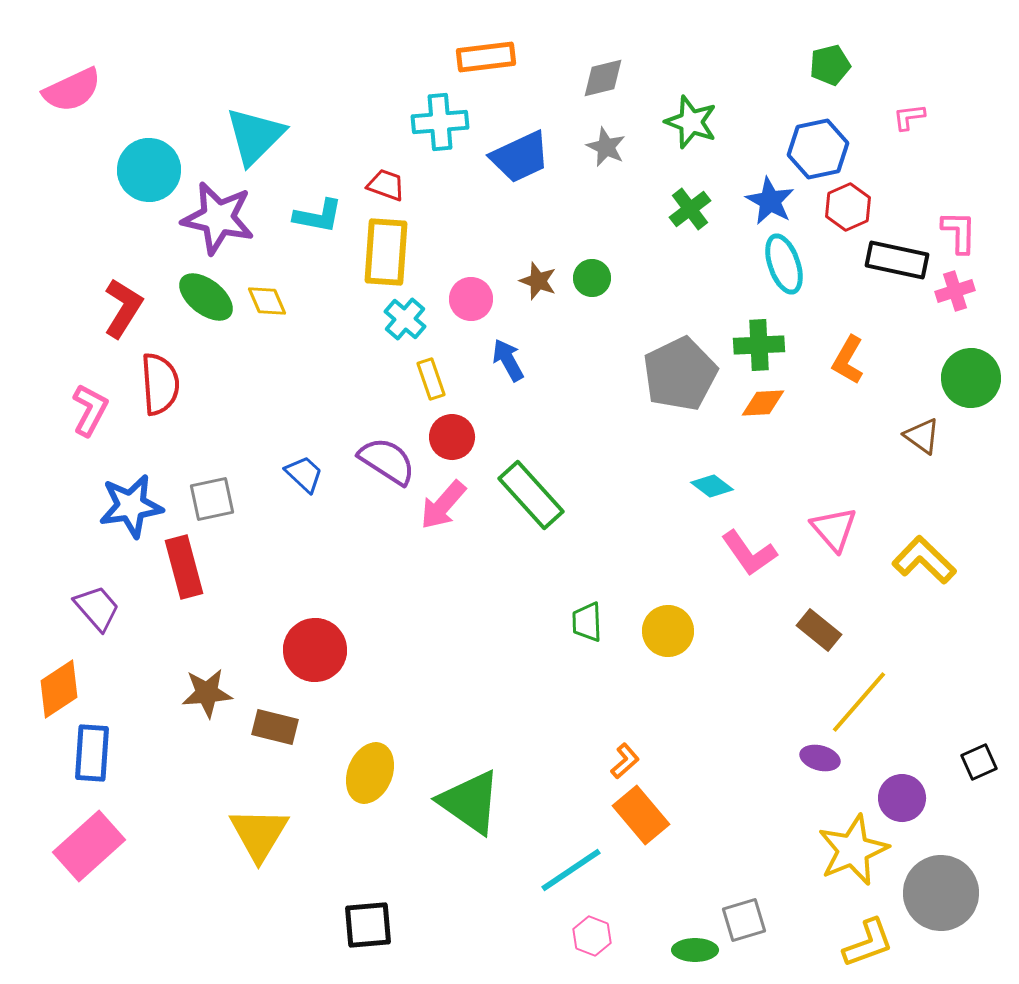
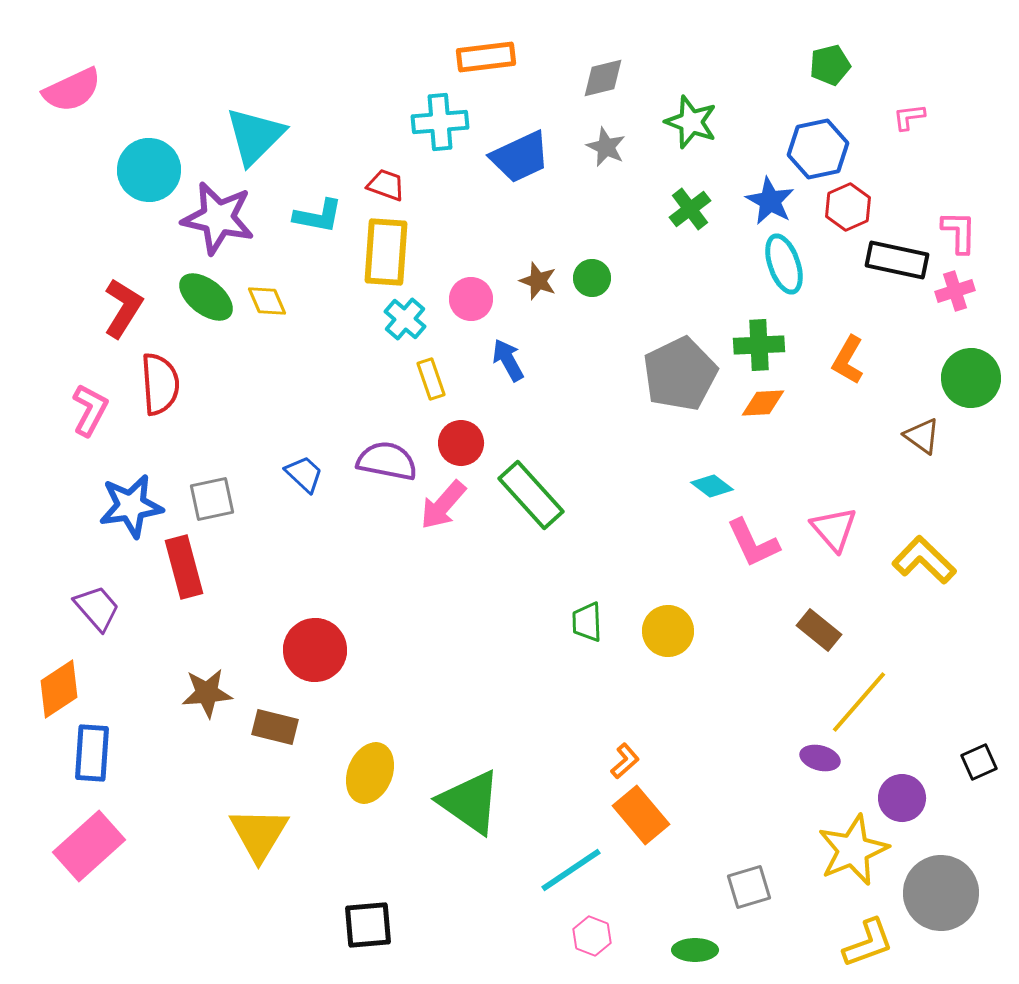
red circle at (452, 437): moved 9 px right, 6 px down
purple semicircle at (387, 461): rotated 22 degrees counterclockwise
pink L-shape at (749, 553): moved 4 px right, 10 px up; rotated 10 degrees clockwise
gray square at (744, 920): moved 5 px right, 33 px up
